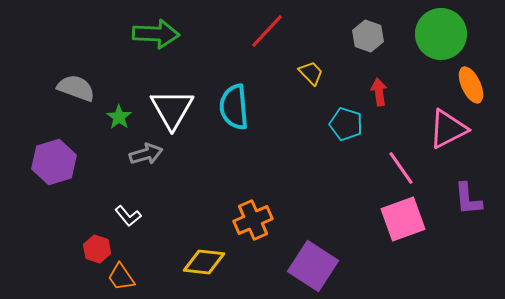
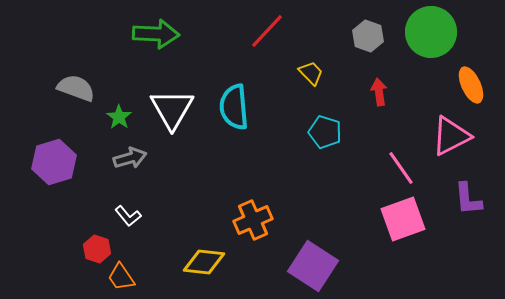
green circle: moved 10 px left, 2 px up
cyan pentagon: moved 21 px left, 8 px down
pink triangle: moved 3 px right, 7 px down
gray arrow: moved 16 px left, 4 px down
